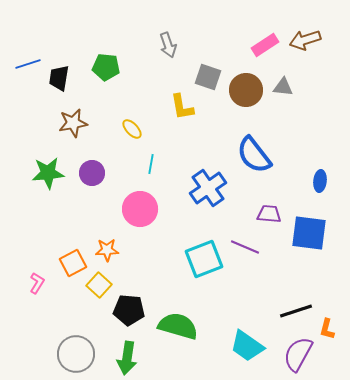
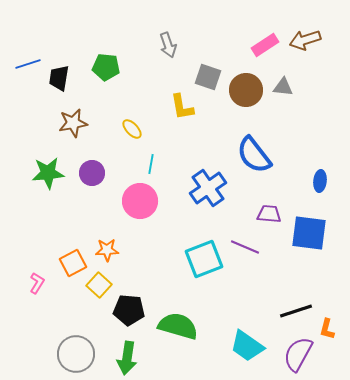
pink circle: moved 8 px up
